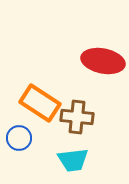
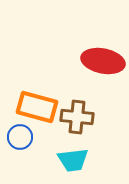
orange rectangle: moved 3 px left, 4 px down; rotated 18 degrees counterclockwise
blue circle: moved 1 px right, 1 px up
